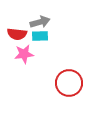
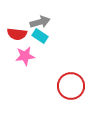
cyan rectangle: rotated 35 degrees clockwise
pink star: moved 1 px right, 2 px down
red circle: moved 2 px right, 3 px down
